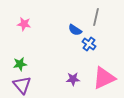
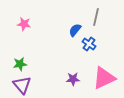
blue semicircle: rotated 96 degrees clockwise
